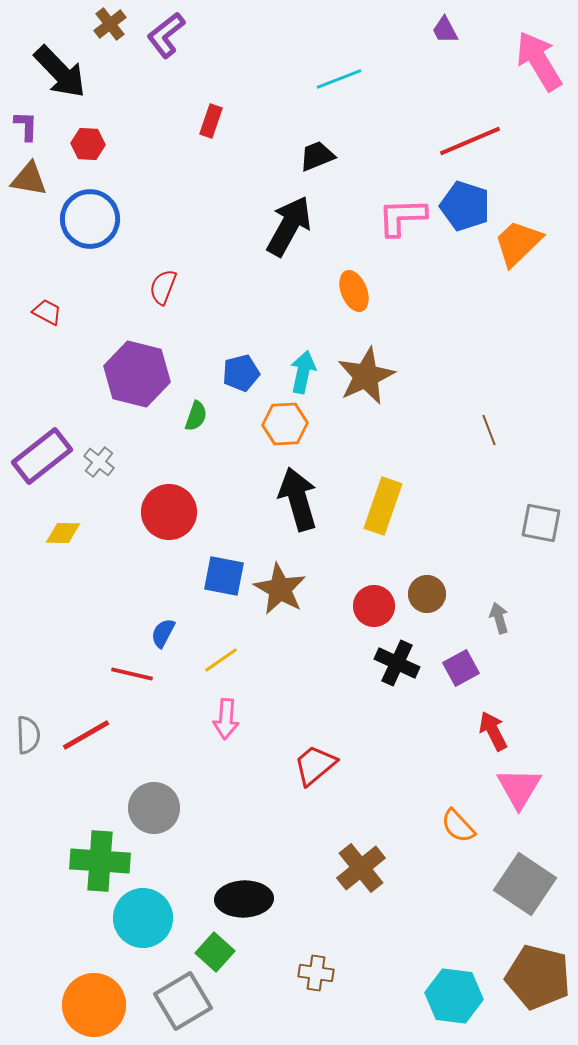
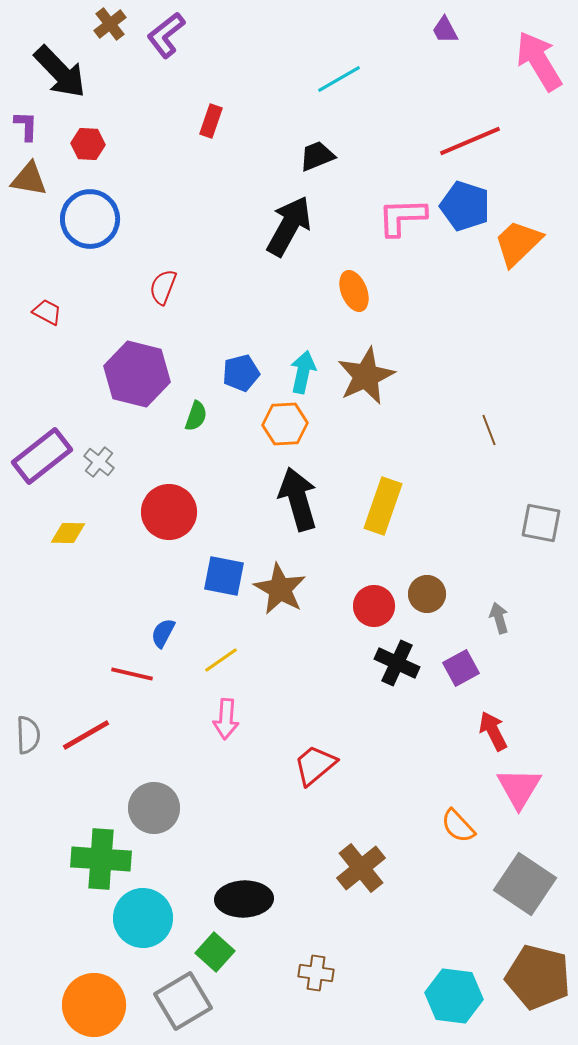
cyan line at (339, 79): rotated 9 degrees counterclockwise
yellow diamond at (63, 533): moved 5 px right
green cross at (100, 861): moved 1 px right, 2 px up
